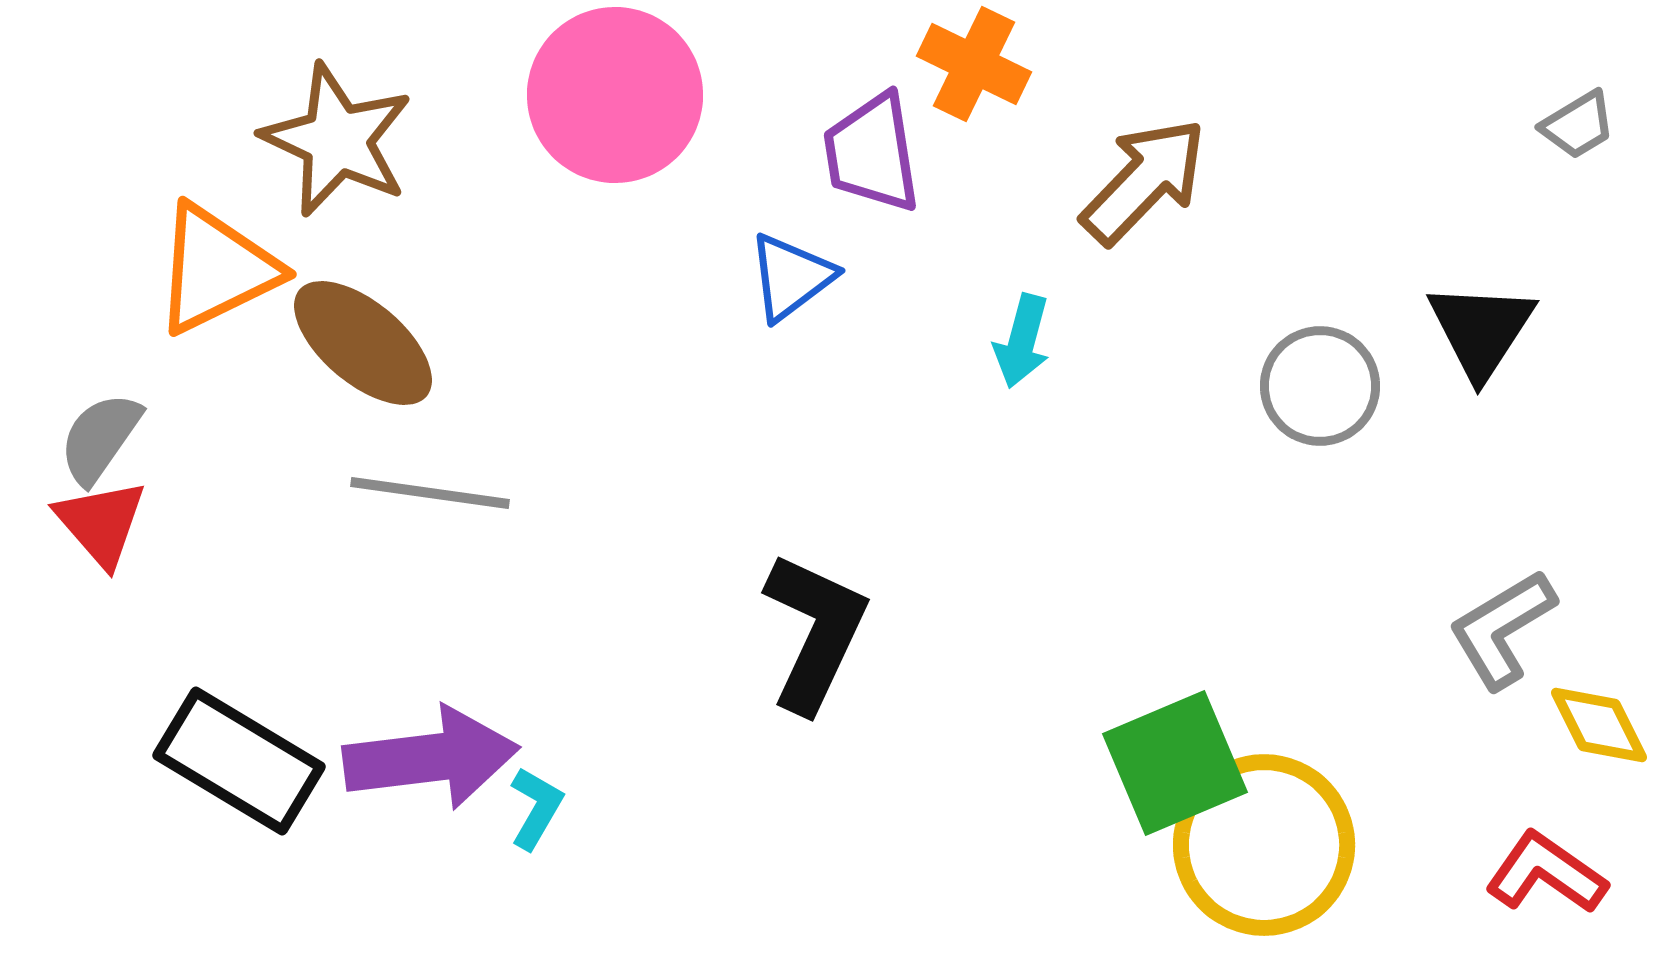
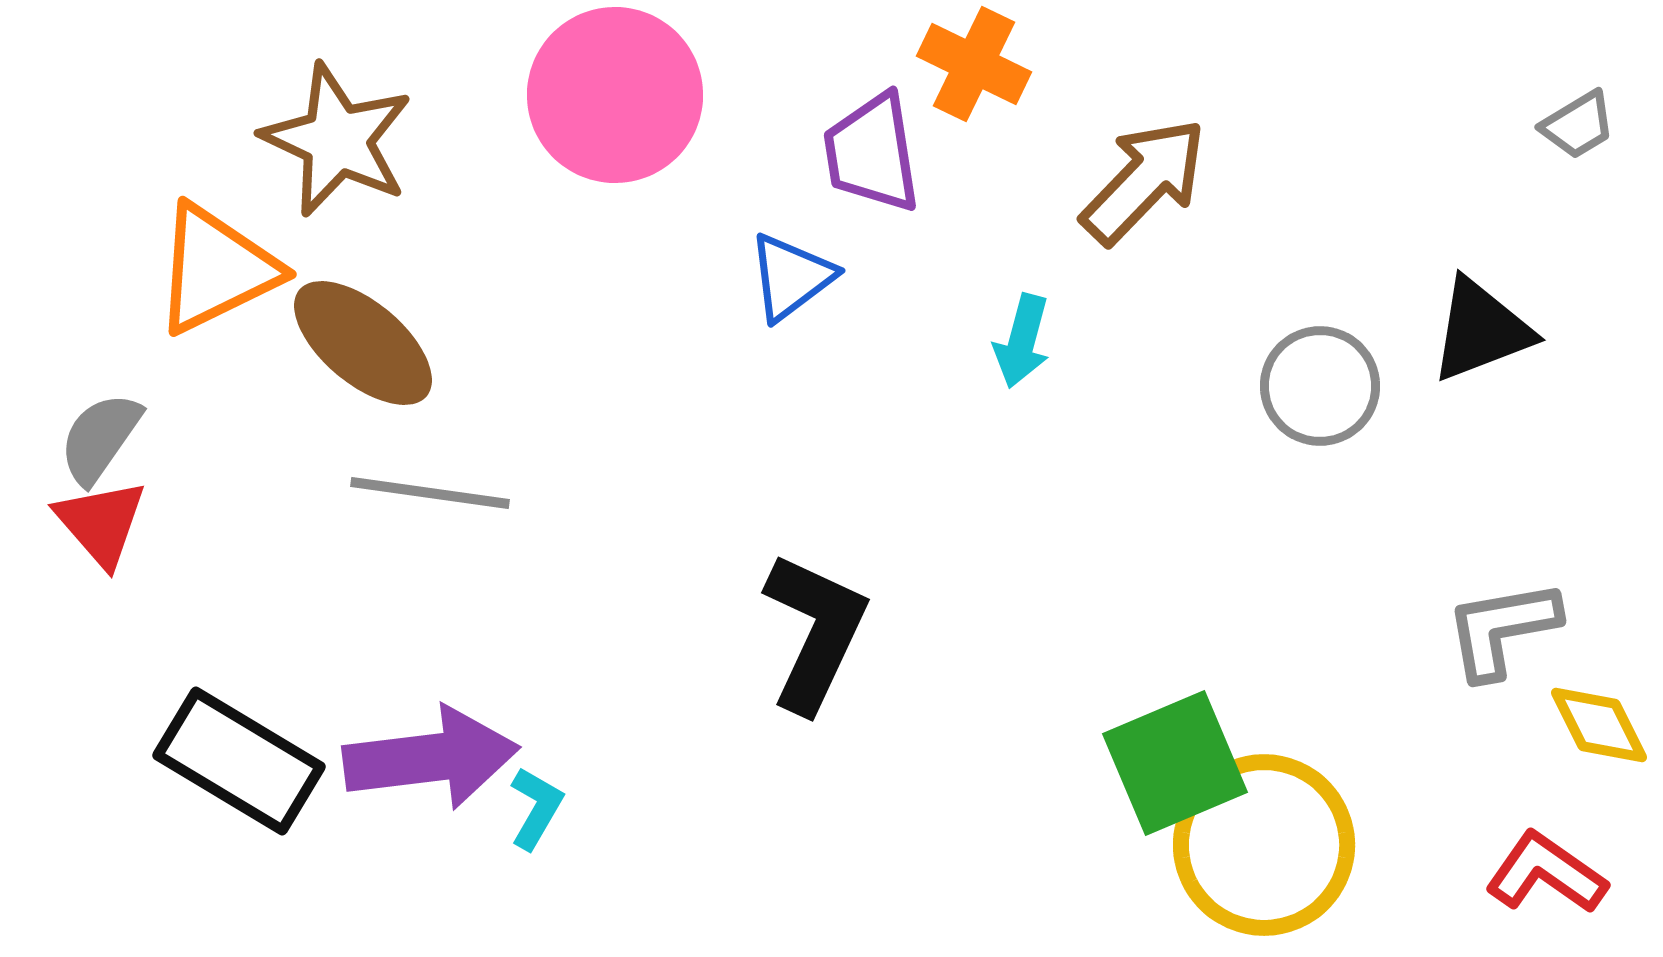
black triangle: rotated 36 degrees clockwise
gray L-shape: rotated 21 degrees clockwise
